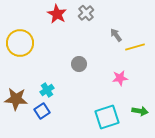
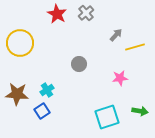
gray arrow: rotated 80 degrees clockwise
brown star: moved 1 px right, 5 px up
